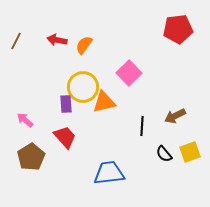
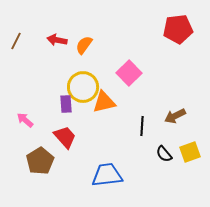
brown pentagon: moved 9 px right, 4 px down
blue trapezoid: moved 2 px left, 2 px down
